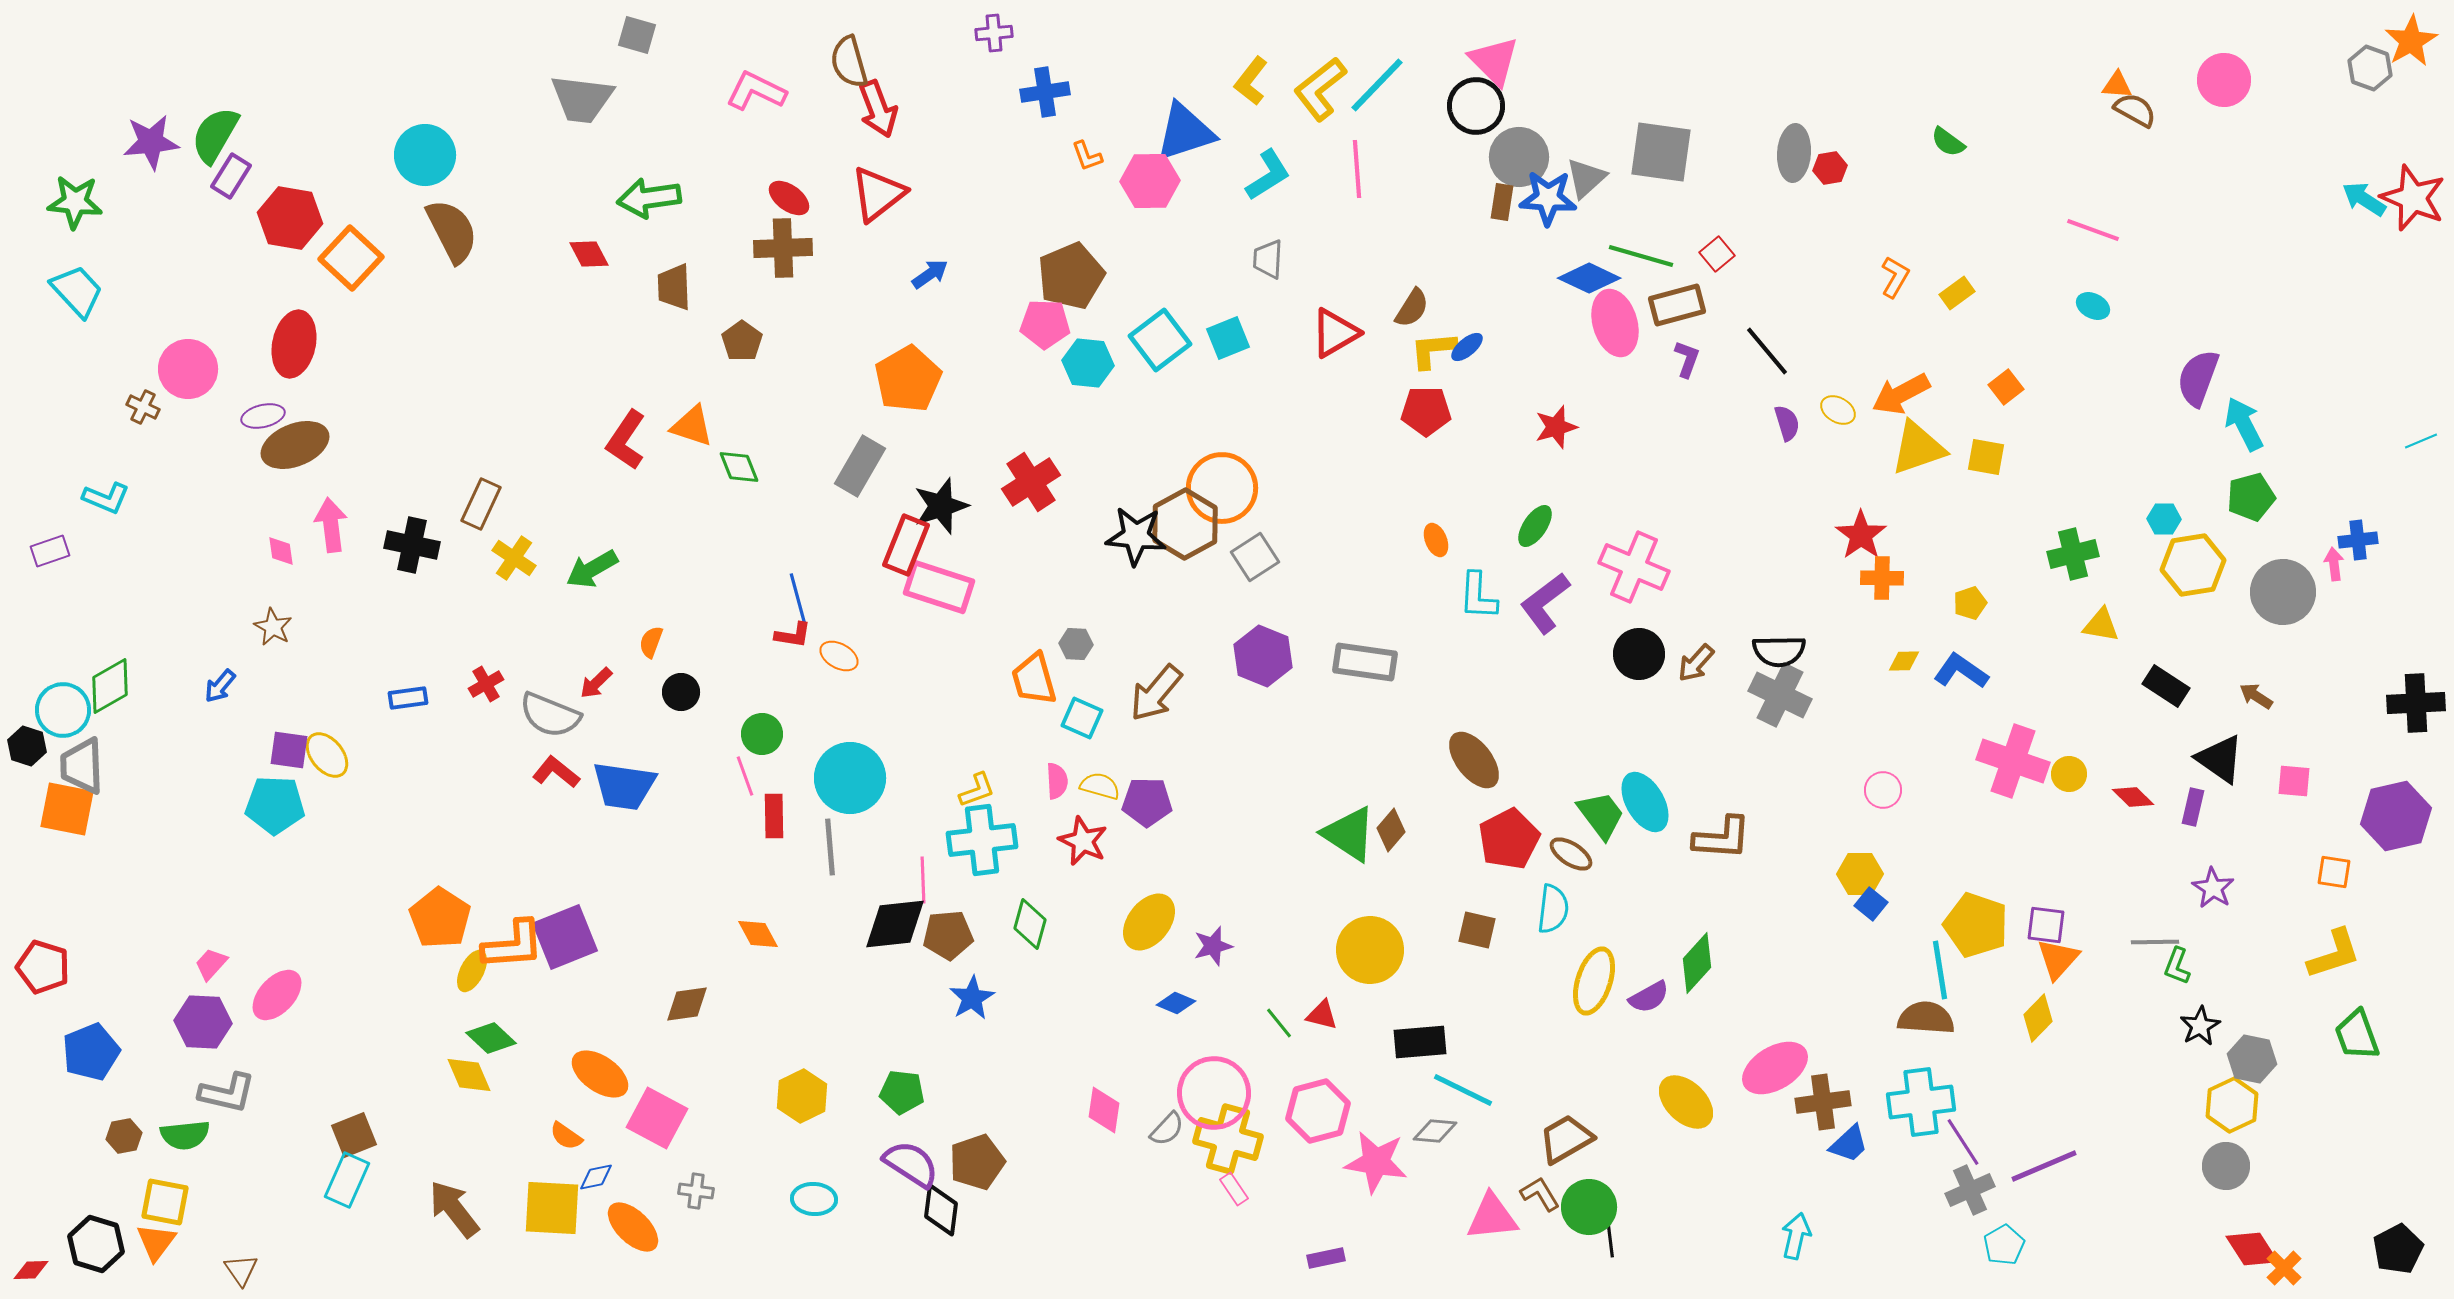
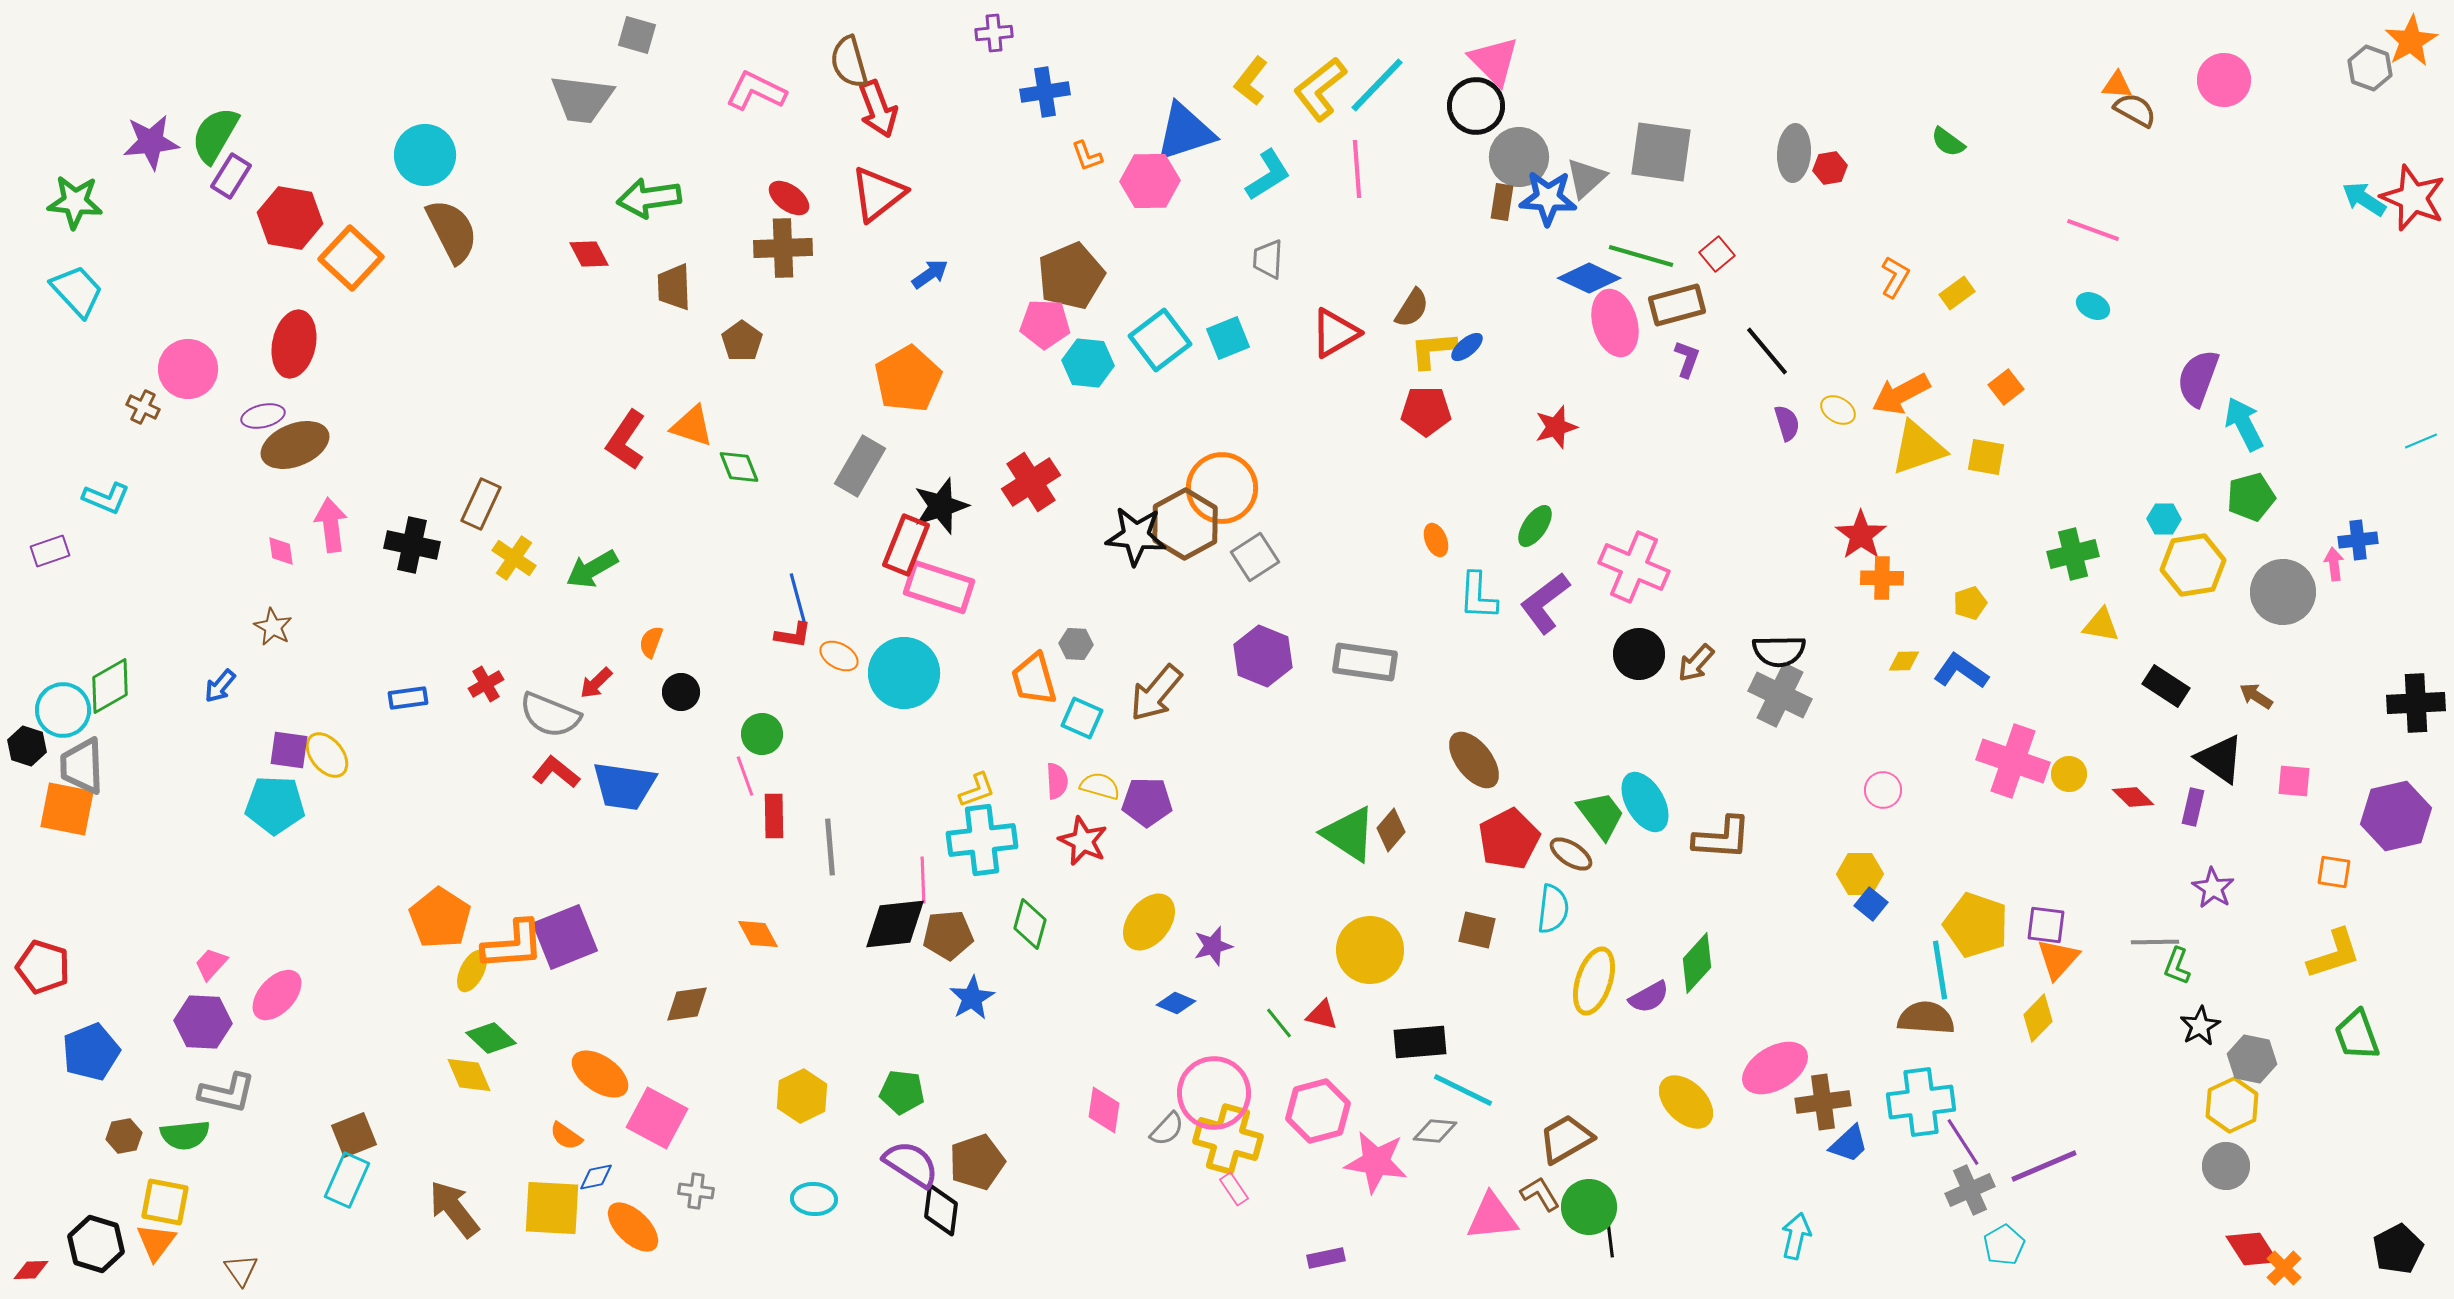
cyan circle at (850, 778): moved 54 px right, 105 px up
